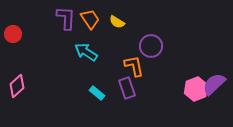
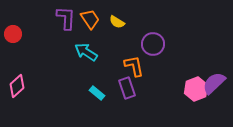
purple circle: moved 2 px right, 2 px up
purple semicircle: moved 1 px up
